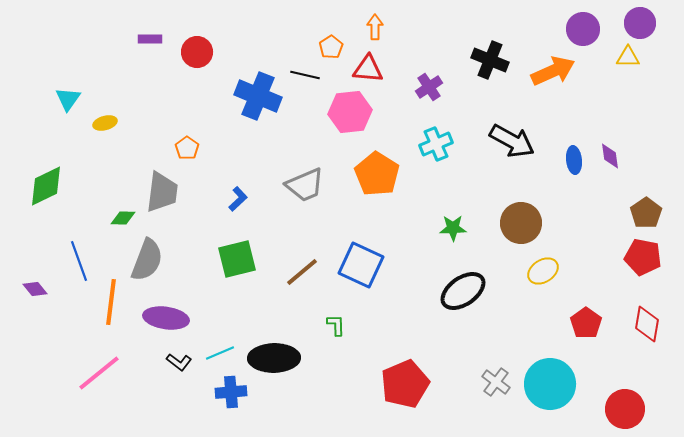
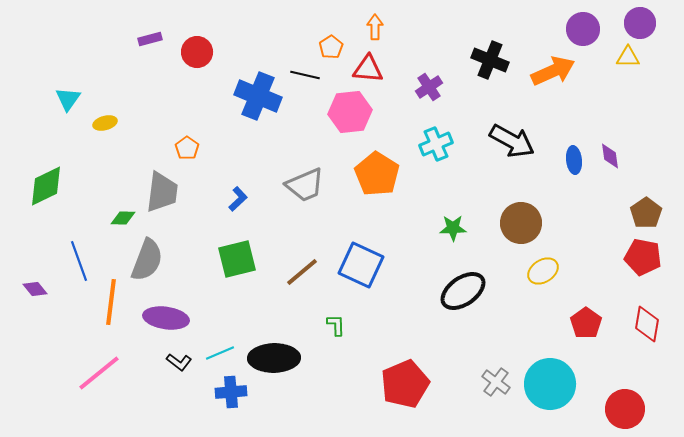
purple rectangle at (150, 39): rotated 15 degrees counterclockwise
